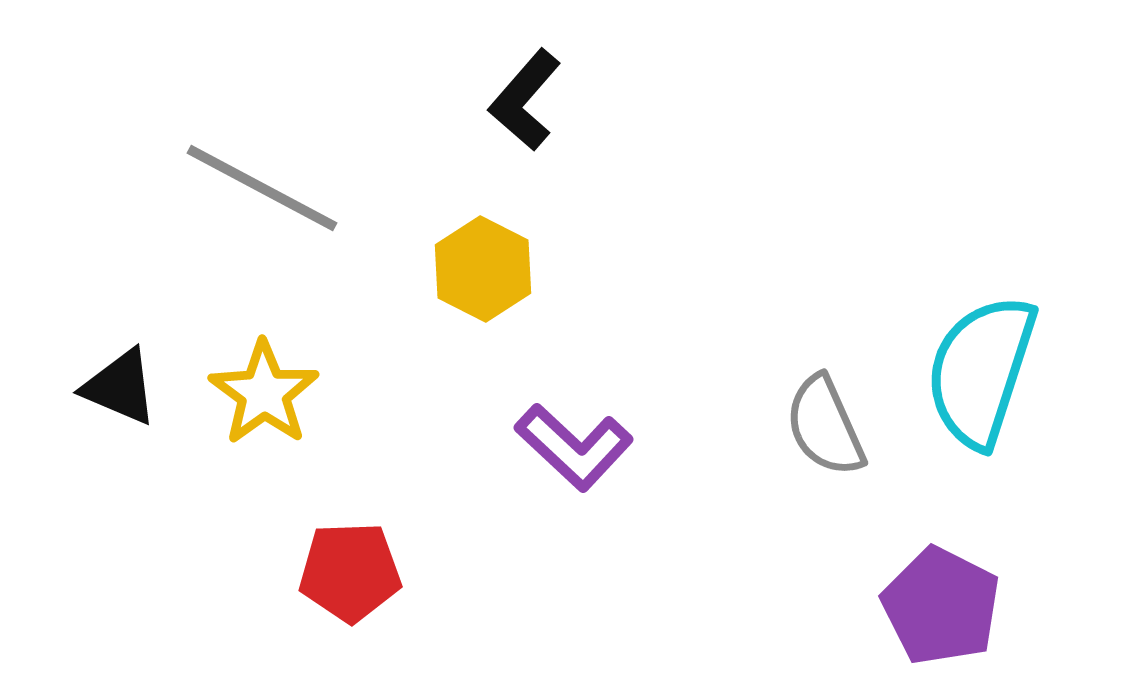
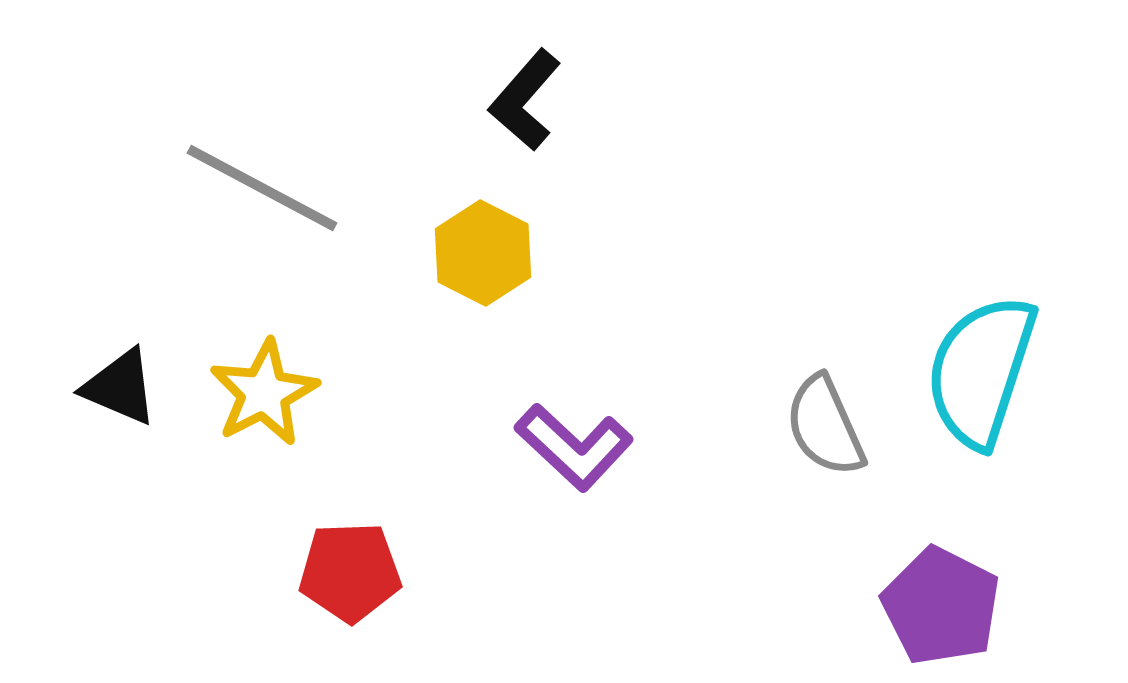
yellow hexagon: moved 16 px up
yellow star: rotated 9 degrees clockwise
